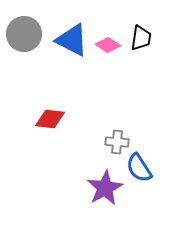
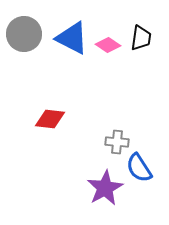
blue triangle: moved 2 px up
